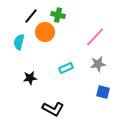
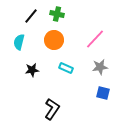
green cross: moved 1 px left, 1 px up
orange circle: moved 9 px right, 8 px down
pink line: moved 2 px down
gray star: moved 2 px right, 3 px down
cyan rectangle: rotated 48 degrees clockwise
black star: moved 2 px right, 8 px up
blue square: moved 1 px down
black L-shape: moved 1 px left; rotated 85 degrees counterclockwise
